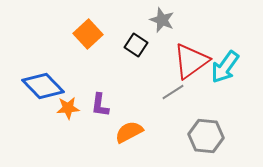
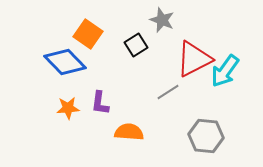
orange square: rotated 12 degrees counterclockwise
black square: rotated 25 degrees clockwise
red triangle: moved 3 px right, 2 px up; rotated 9 degrees clockwise
cyan arrow: moved 4 px down
blue diamond: moved 22 px right, 24 px up
gray line: moved 5 px left
purple L-shape: moved 2 px up
orange semicircle: rotated 32 degrees clockwise
